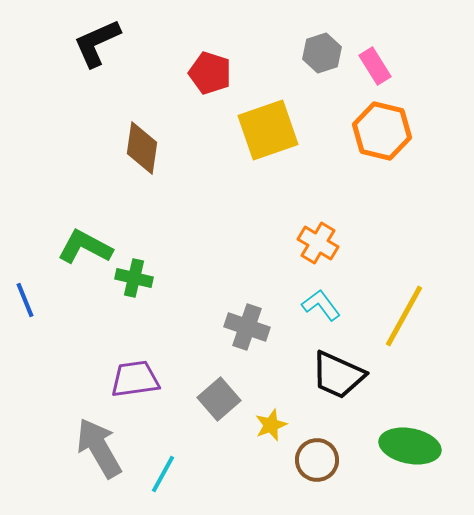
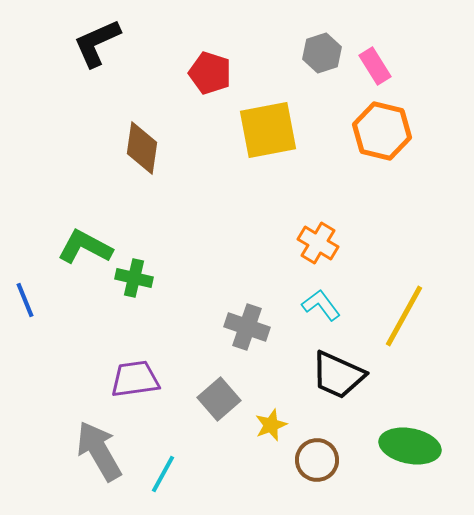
yellow square: rotated 8 degrees clockwise
gray arrow: moved 3 px down
